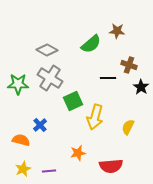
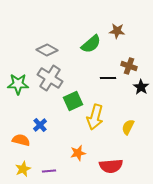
brown cross: moved 1 px down
